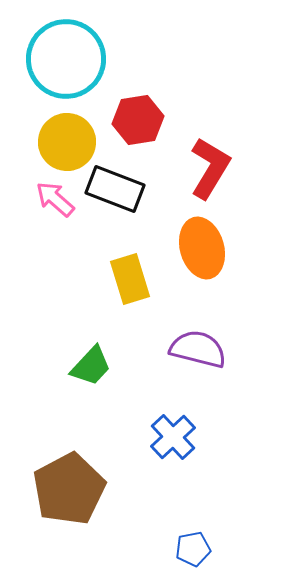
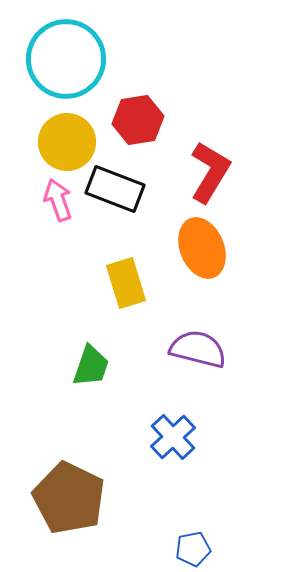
red L-shape: moved 4 px down
pink arrow: moved 3 px right, 1 px down; rotated 30 degrees clockwise
orange ellipse: rotated 6 degrees counterclockwise
yellow rectangle: moved 4 px left, 4 px down
green trapezoid: rotated 24 degrees counterclockwise
brown pentagon: moved 9 px down; rotated 18 degrees counterclockwise
